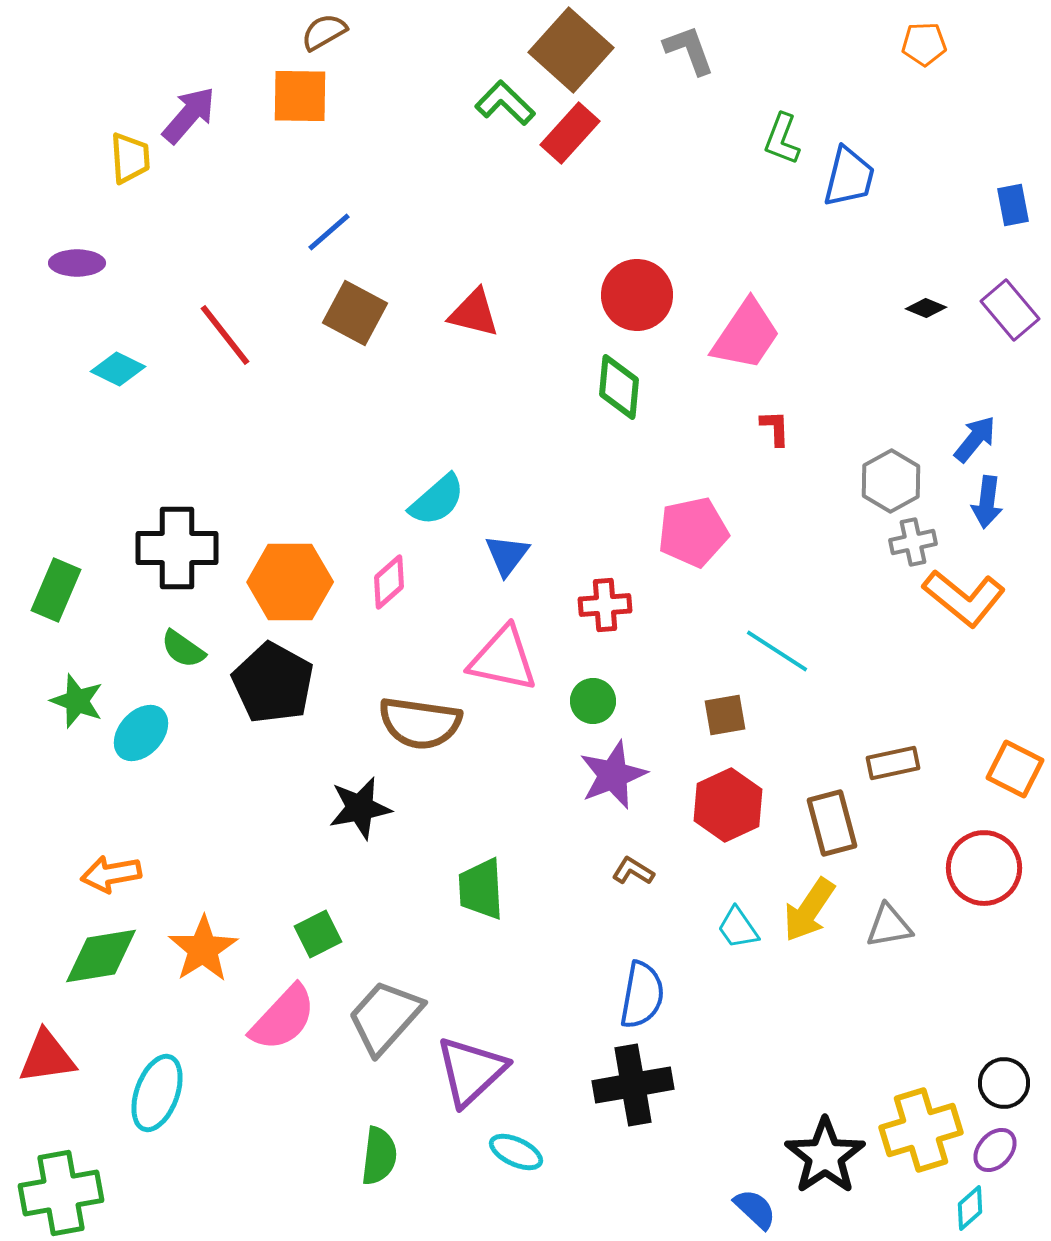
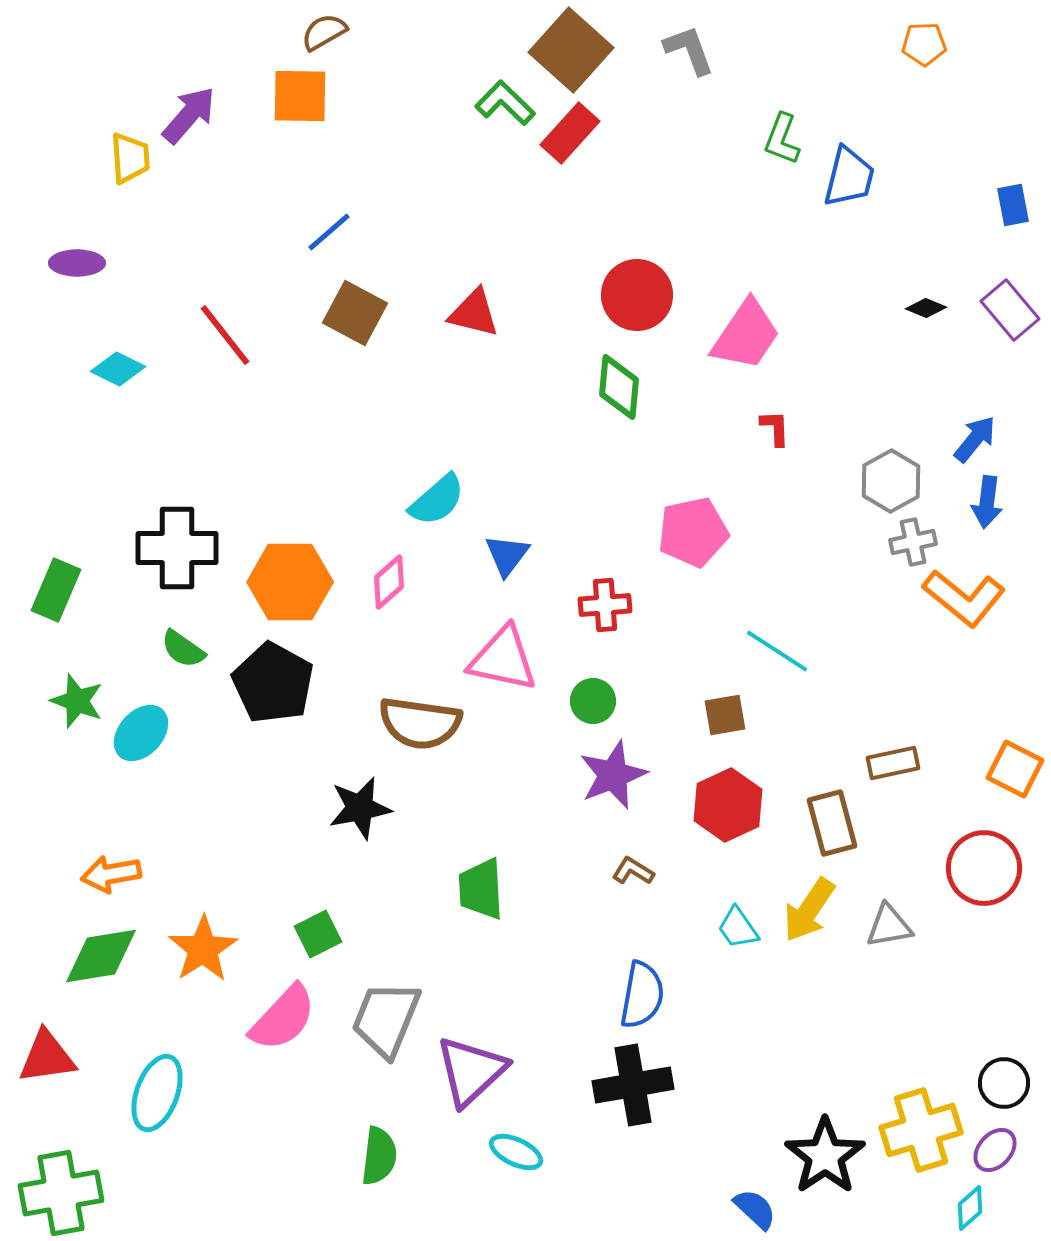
gray trapezoid at (385, 1017): moved 1 px right, 2 px down; rotated 20 degrees counterclockwise
